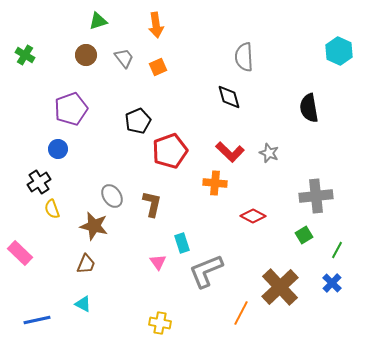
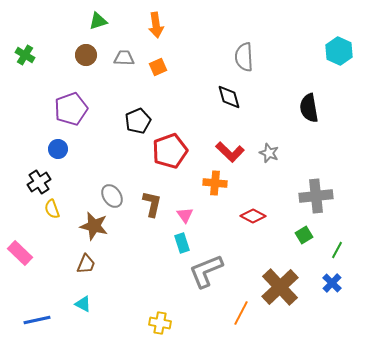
gray trapezoid: rotated 50 degrees counterclockwise
pink triangle: moved 27 px right, 47 px up
